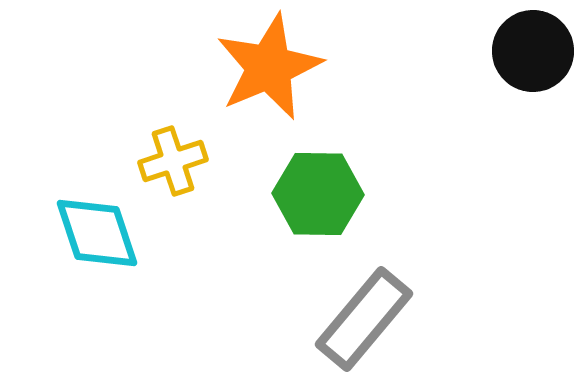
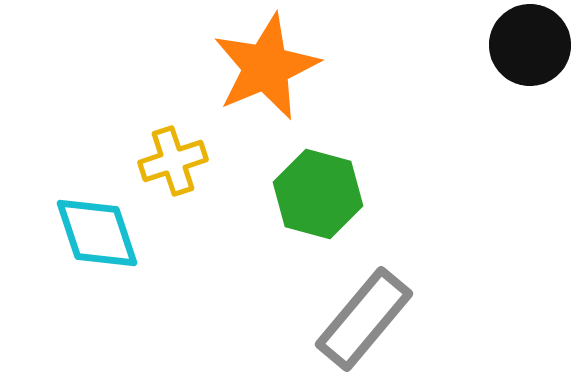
black circle: moved 3 px left, 6 px up
orange star: moved 3 px left
green hexagon: rotated 14 degrees clockwise
